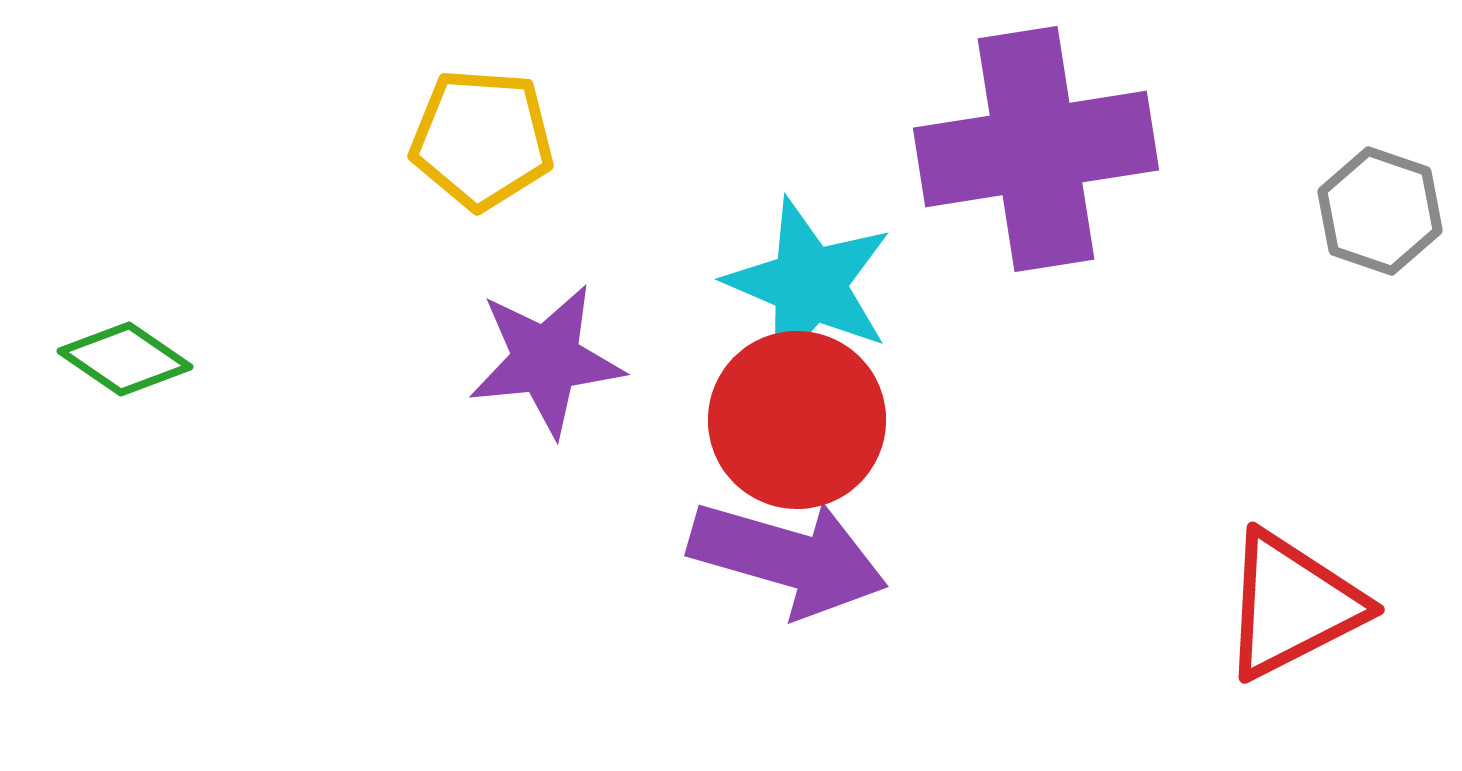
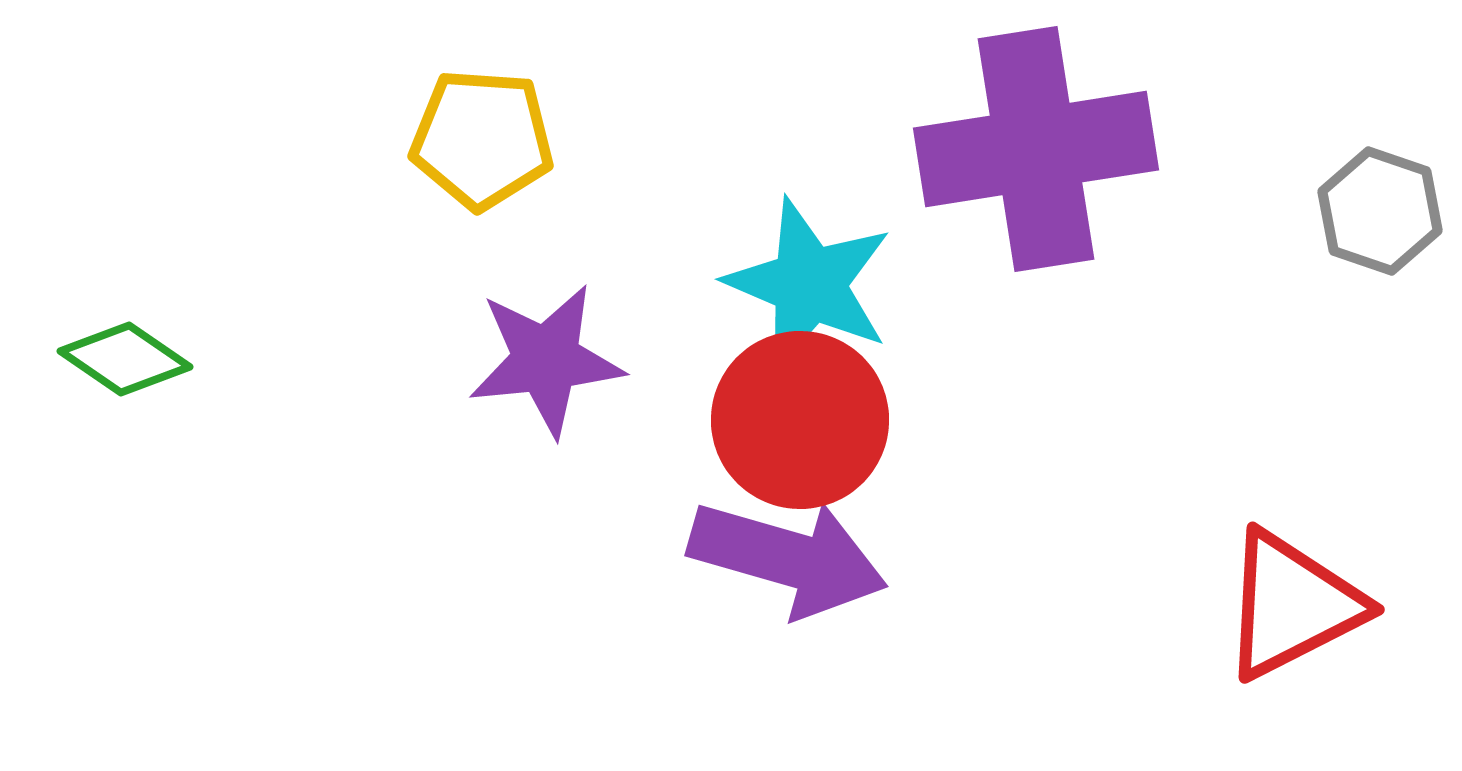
red circle: moved 3 px right
